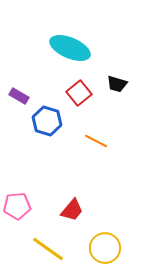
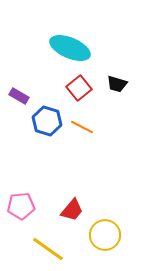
red square: moved 5 px up
orange line: moved 14 px left, 14 px up
pink pentagon: moved 4 px right
yellow circle: moved 13 px up
